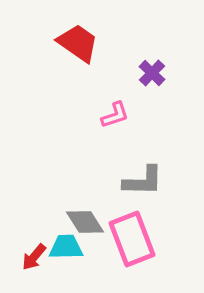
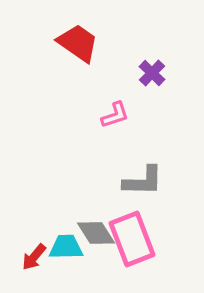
gray diamond: moved 11 px right, 11 px down
